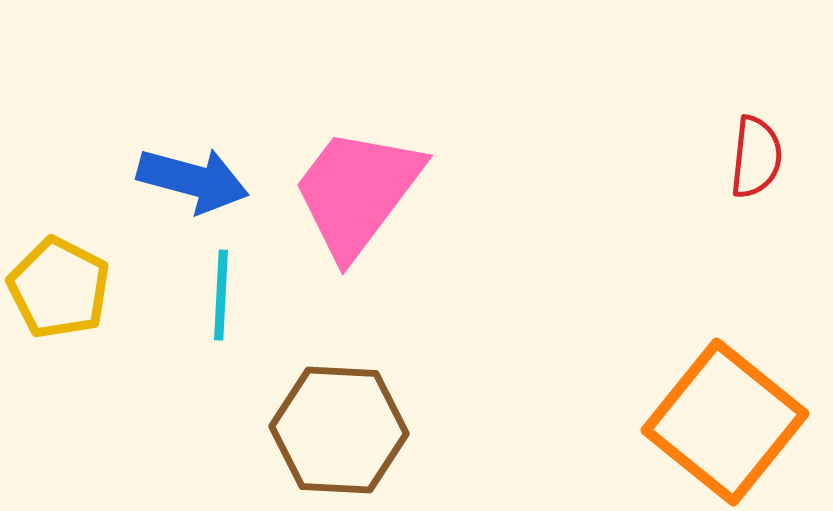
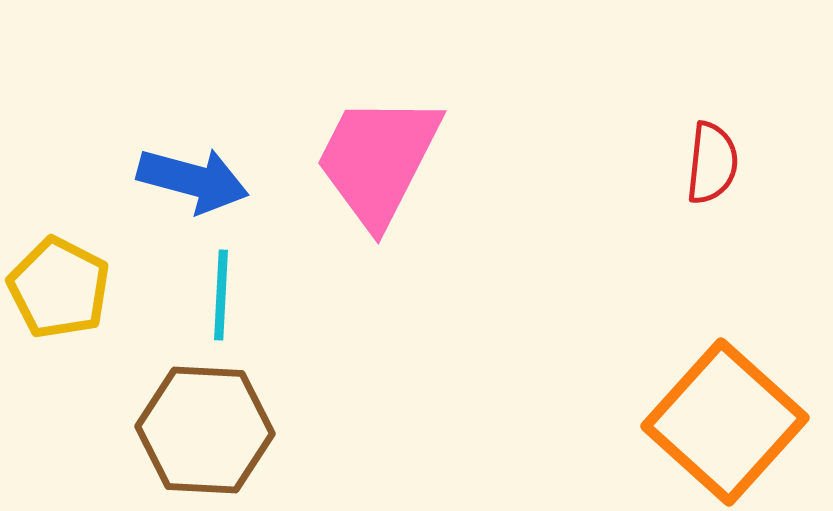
red semicircle: moved 44 px left, 6 px down
pink trapezoid: moved 21 px right, 32 px up; rotated 10 degrees counterclockwise
orange square: rotated 3 degrees clockwise
brown hexagon: moved 134 px left
